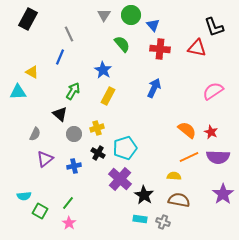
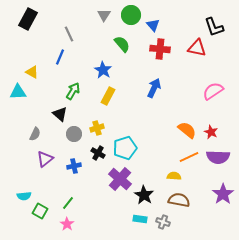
pink star: moved 2 px left, 1 px down
